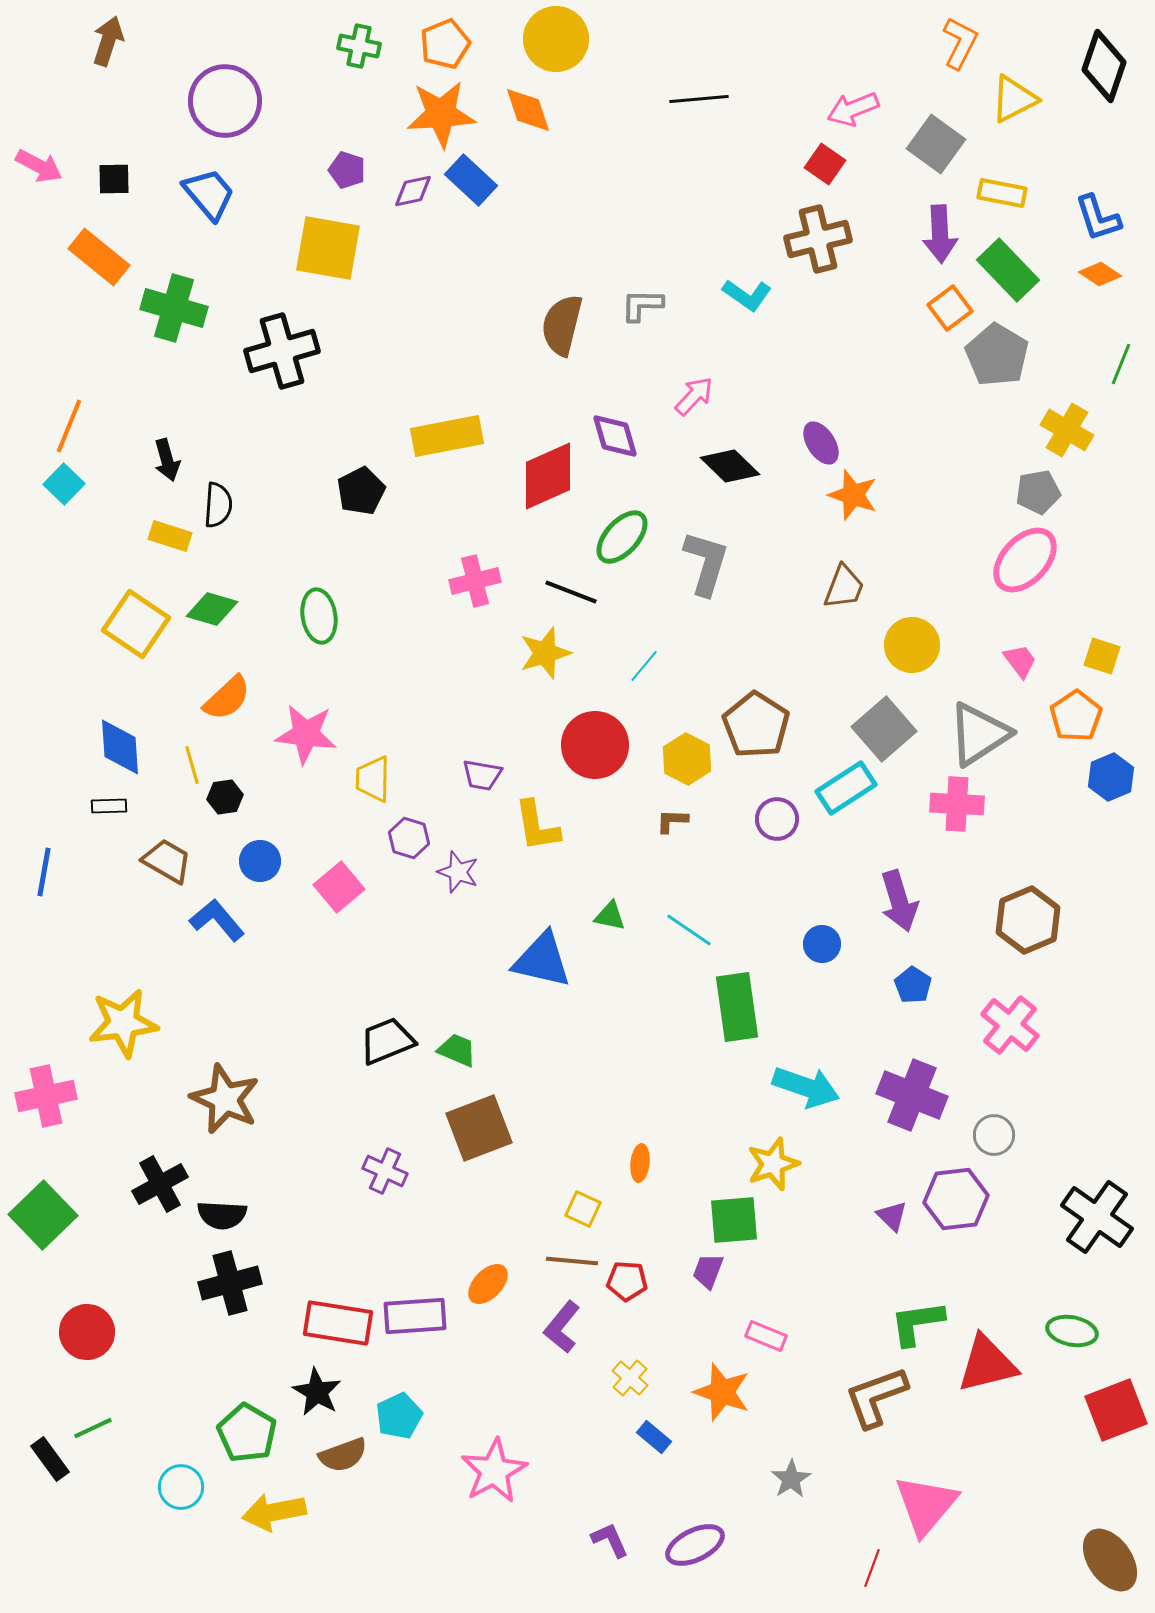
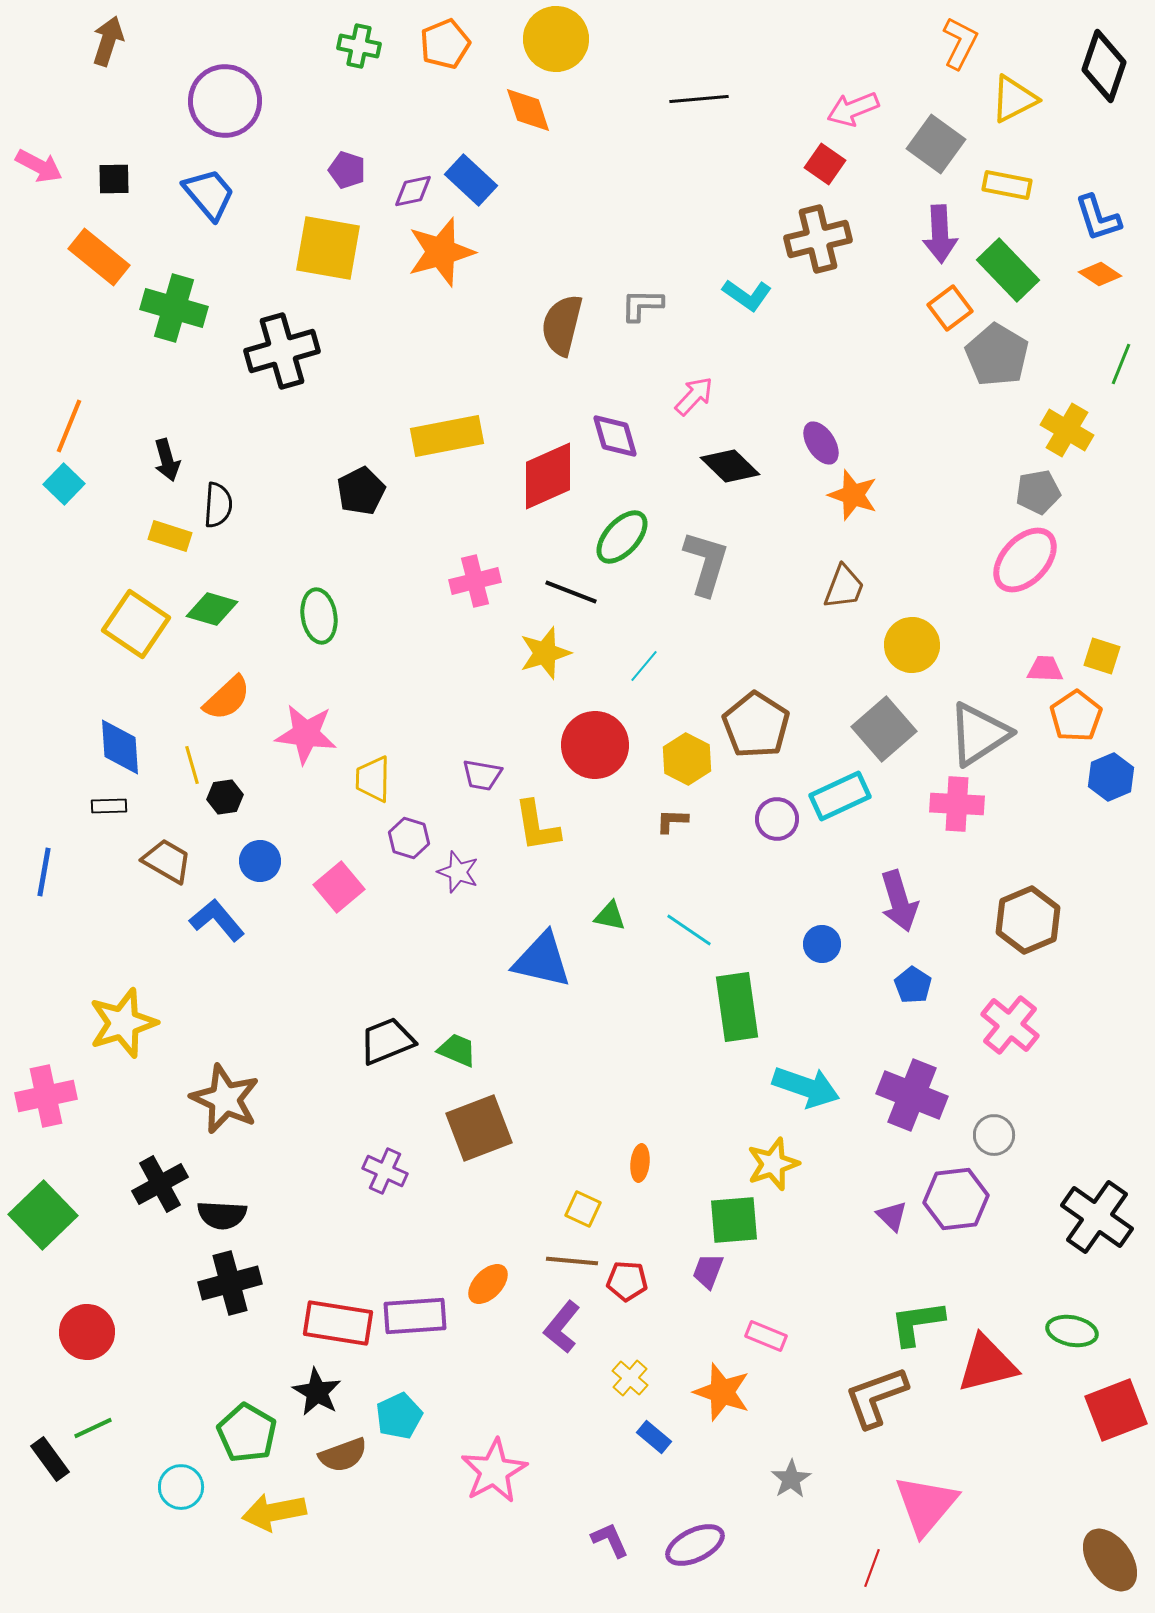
orange star at (441, 114): moved 138 px down; rotated 12 degrees counterclockwise
yellow rectangle at (1002, 193): moved 5 px right, 8 px up
pink trapezoid at (1020, 661): moved 25 px right, 8 px down; rotated 51 degrees counterclockwise
cyan rectangle at (846, 788): moved 6 px left, 8 px down; rotated 8 degrees clockwise
yellow star at (123, 1023): rotated 10 degrees counterclockwise
